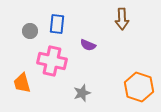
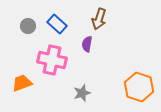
brown arrow: moved 23 px left; rotated 20 degrees clockwise
blue rectangle: rotated 54 degrees counterclockwise
gray circle: moved 2 px left, 5 px up
purple semicircle: moved 1 px left, 1 px up; rotated 77 degrees clockwise
pink cross: moved 1 px up
orange trapezoid: rotated 85 degrees clockwise
